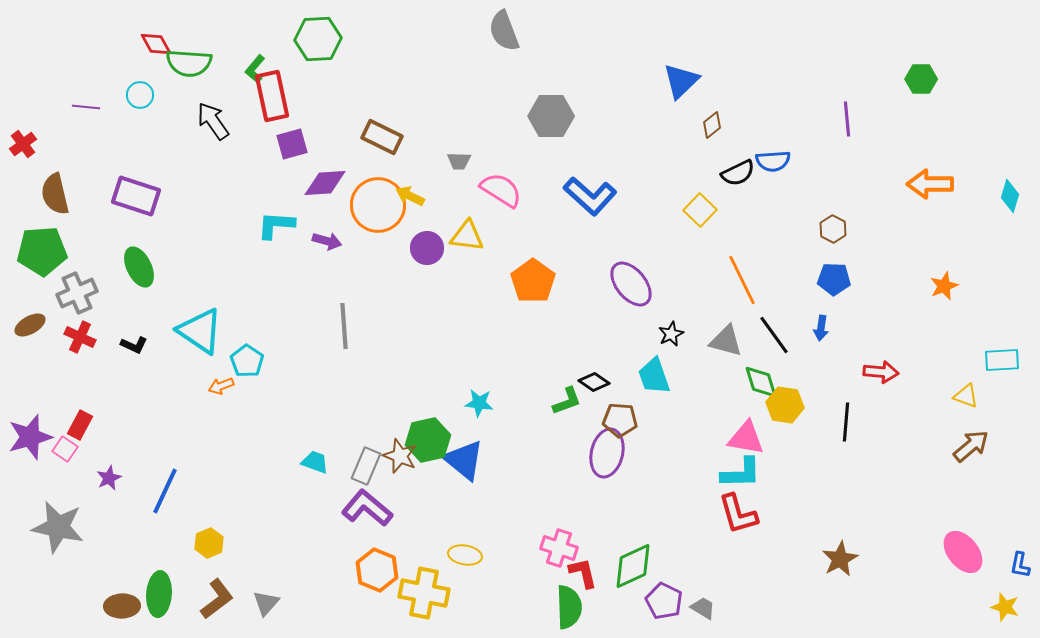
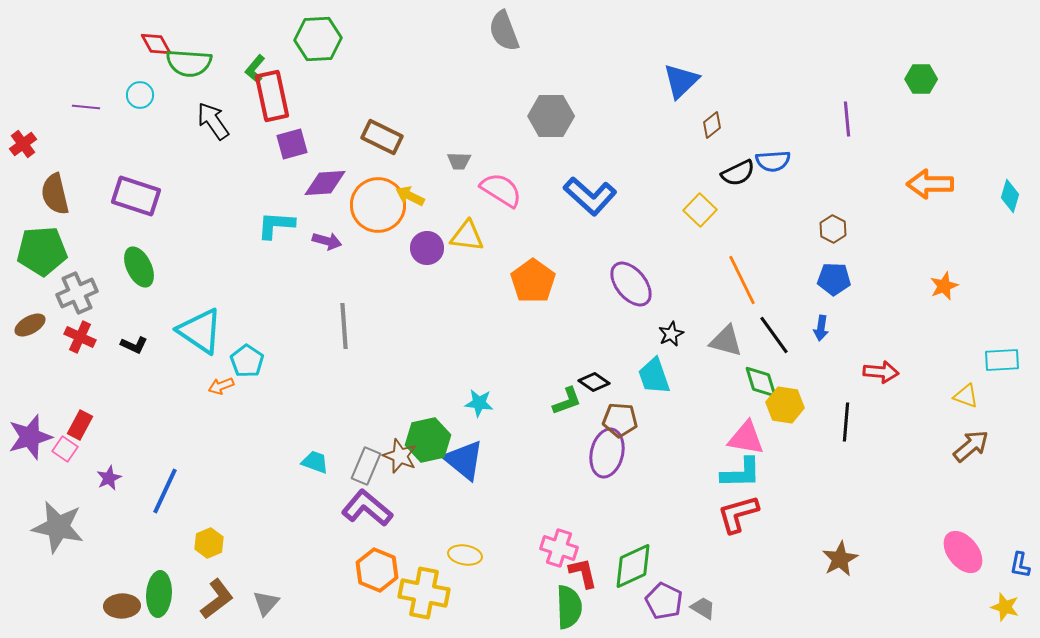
red L-shape at (738, 514): rotated 90 degrees clockwise
